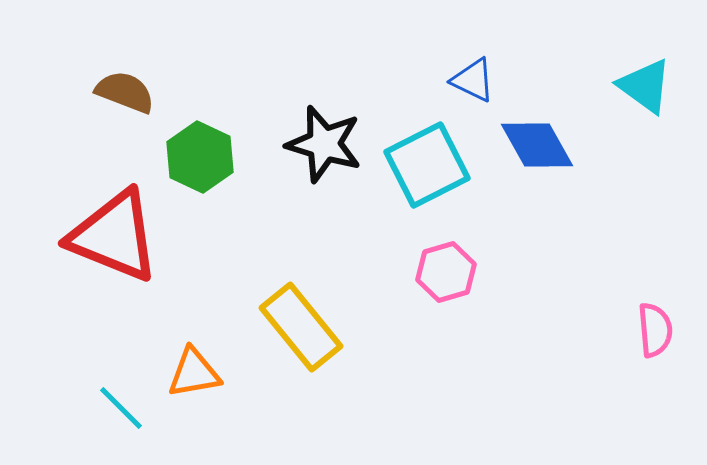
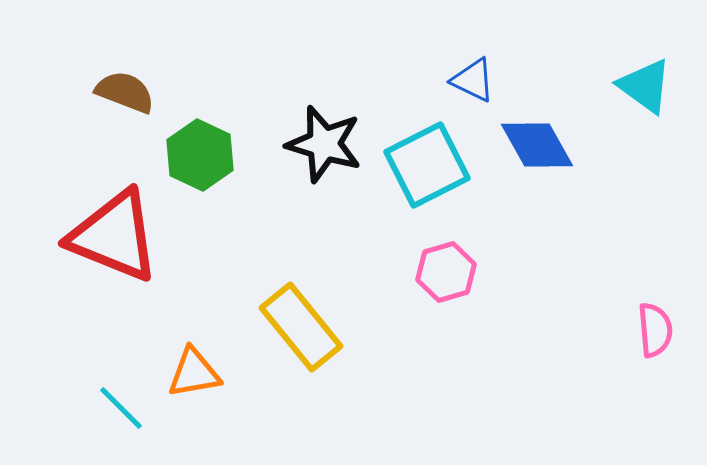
green hexagon: moved 2 px up
